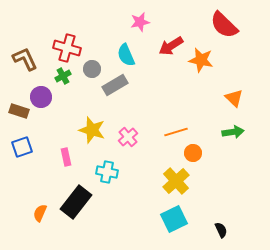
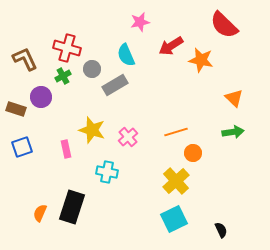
brown rectangle: moved 3 px left, 2 px up
pink rectangle: moved 8 px up
black rectangle: moved 4 px left, 5 px down; rotated 20 degrees counterclockwise
